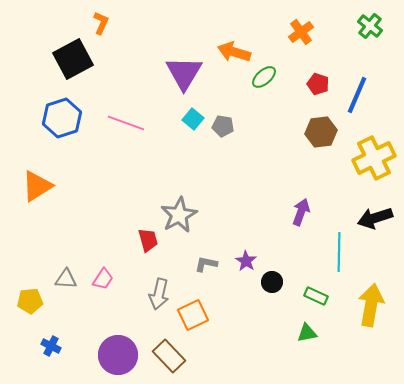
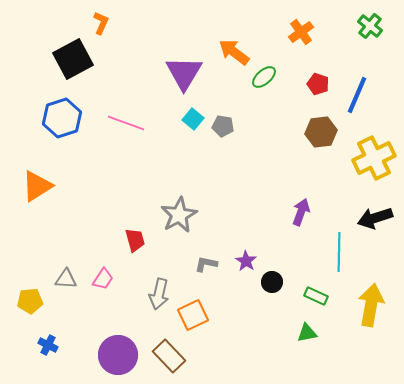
orange arrow: rotated 20 degrees clockwise
red trapezoid: moved 13 px left
blue cross: moved 3 px left, 1 px up
